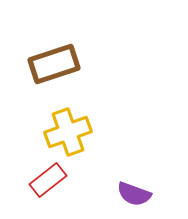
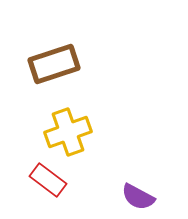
red rectangle: rotated 75 degrees clockwise
purple semicircle: moved 4 px right, 3 px down; rotated 8 degrees clockwise
